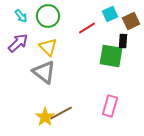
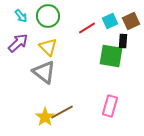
cyan square: moved 7 px down
brown line: moved 1 px right, 1 px up
